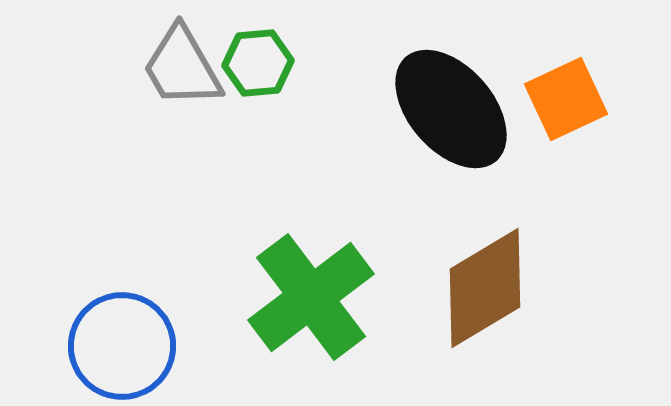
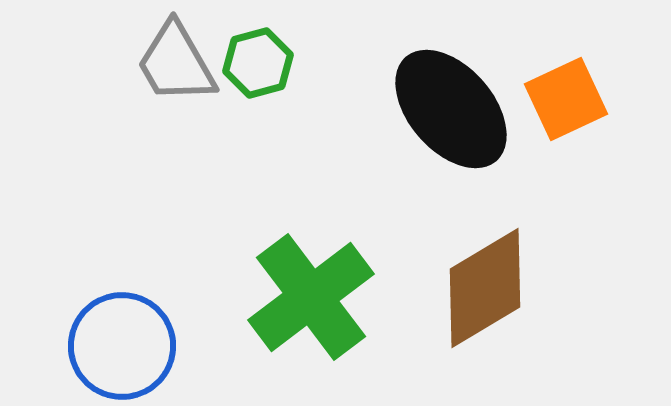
green hexagon: rotated 10 degrees counterclockwise
gray trapezoid: moved 6 px left, 4 px up
